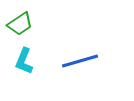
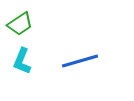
cyan L-shape: moved 2 px left
